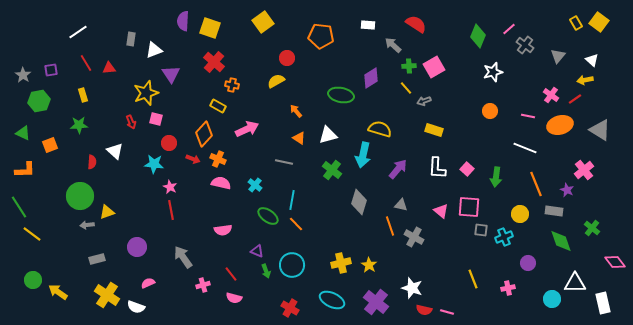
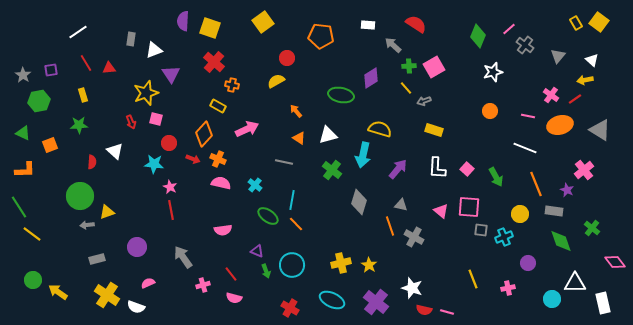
green arrow at (496, 177): rotated 36 degrees counterclockwise
